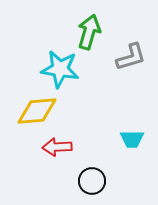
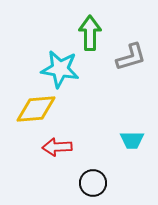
green arrow: moved 1 px right, 1 px down; rotated 16 degrees counterclockwise
yellow diamond: moved 1 px left, 2 px up
cyan trapezoid: moved 1 px down
black circle: moved 1 px right, 2 px down
